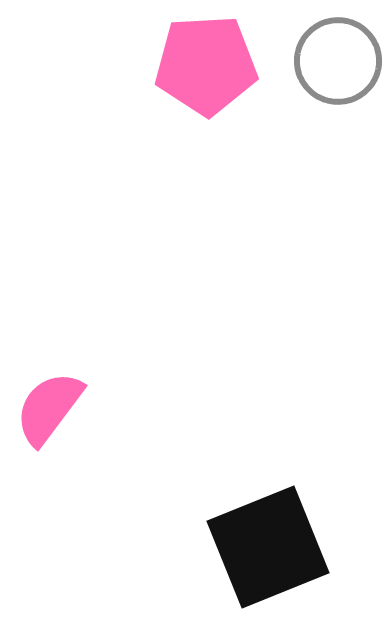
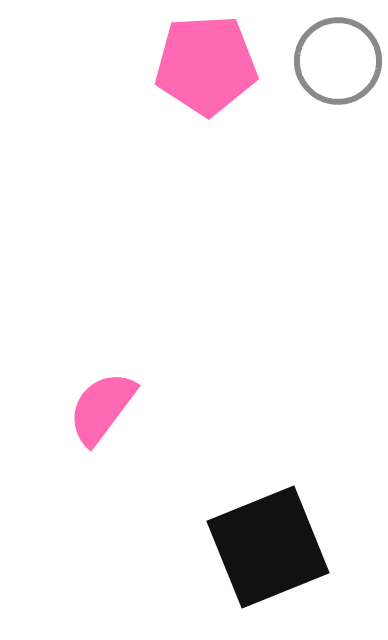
pink semicircle: moved 53 px right
